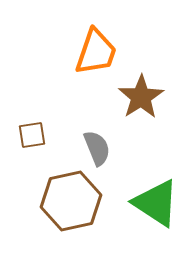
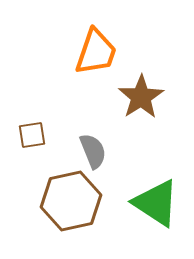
gray semicircle: moved 4 px left, 3 px down
